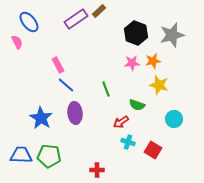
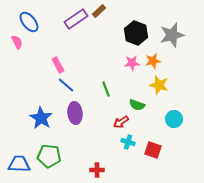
red square: rotated 12 degrees counterclockwise
blue trapezoid: moved 2 px left, 9 px down
